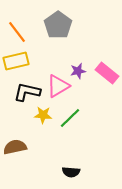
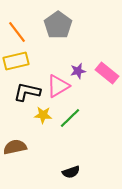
black semicircle: rotated 24 degrees counterclockwise
